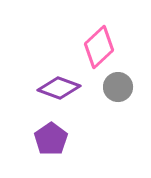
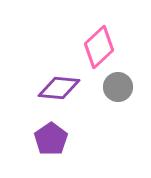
purple diamond: rotated 15 degrees counterclockwise
